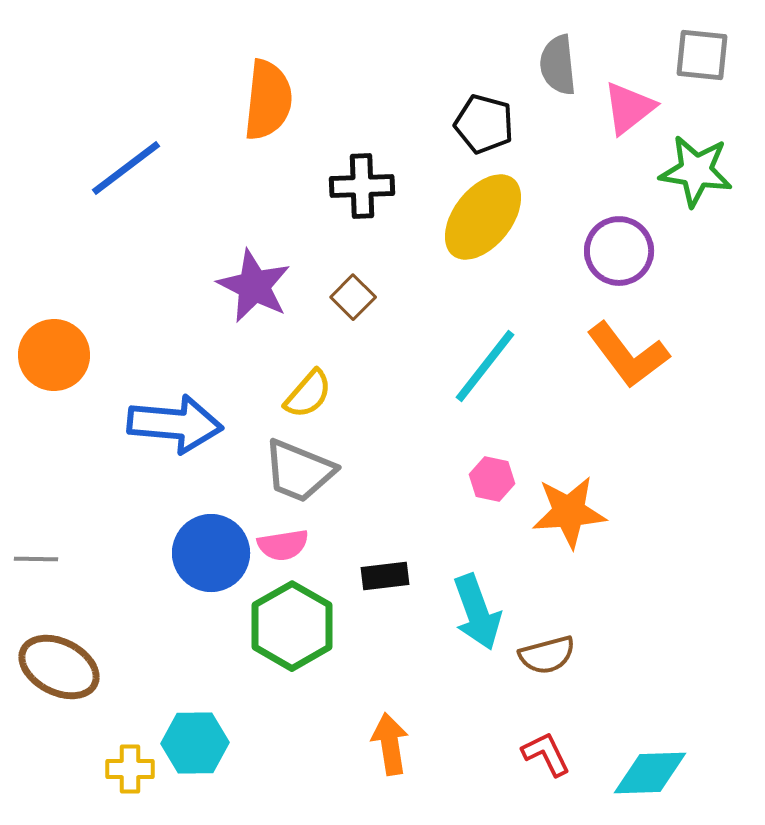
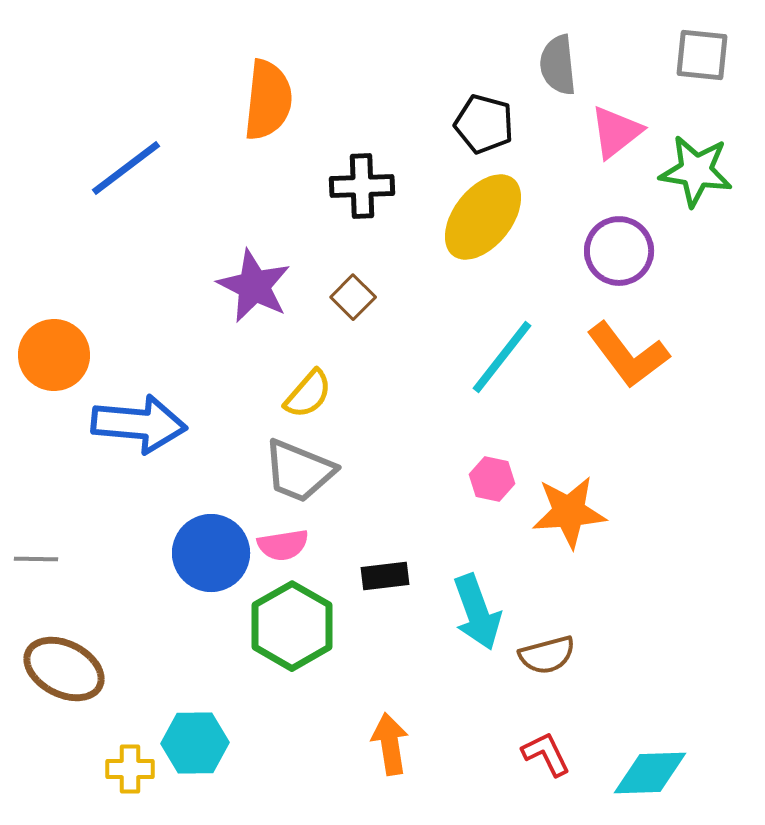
pink triangle: moved 13 px left, 24 px down
cyan line: moved 17 px right, 9 px up
blue arrow: moved 36 px left
brown ellipse: moved 5 px right, 2 px down
